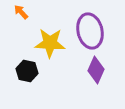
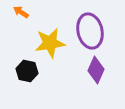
orange arrow: rotated 14 degrees counterclockwise
yellow star: rotated 12 degrees counterclockwise
